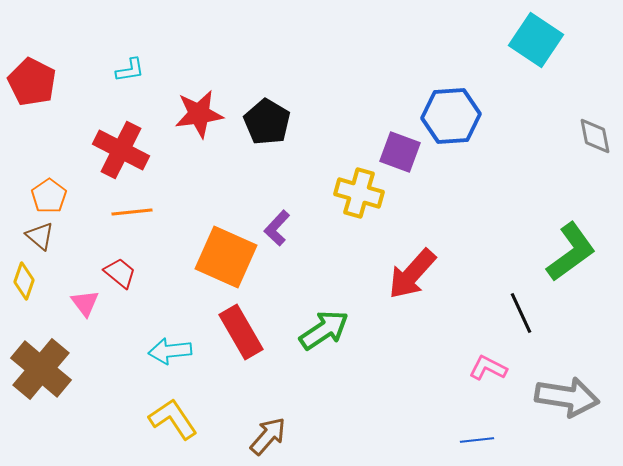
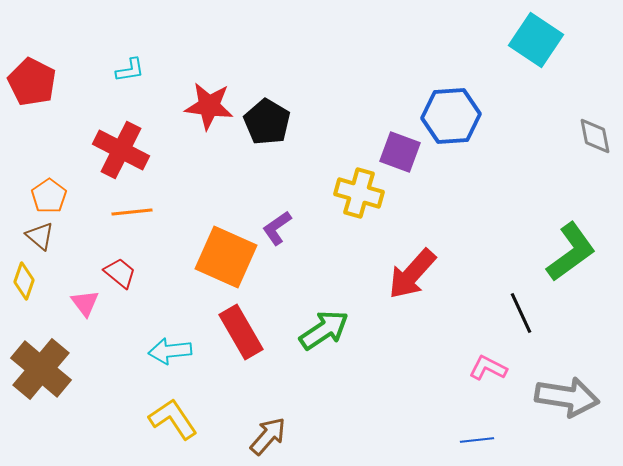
red star: moved 10 px right, 8 px up; rotated 15 degrees clockwise
purple L-shape: rotated 12 degrees clockwise
